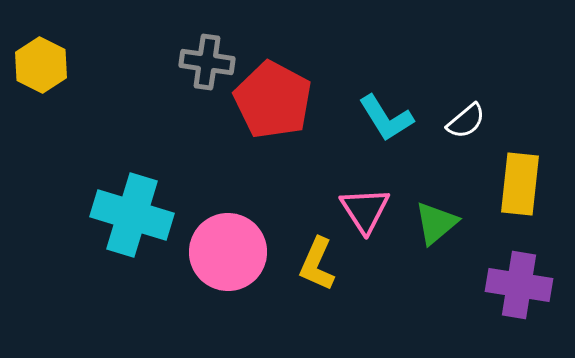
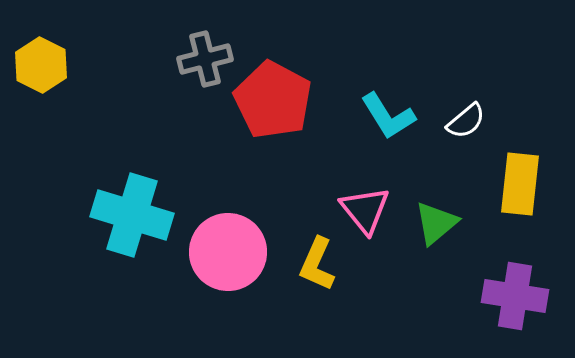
gray cross: moved 2 px left, 3 px up; rotated 22 degrees counterclockwise
cyan L-shape: moved 2 px right, 2 px up
pink triangle: rotated 6 degrees counterclockwise
purple cross: moved 4 px left, 11 px down
